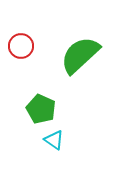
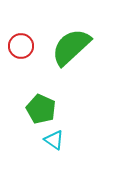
green semicircle: moved 9 px left, 8 px up
